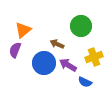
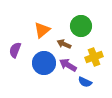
orange triangle: moved 19 px right
brown arrow: moved 7 px right
